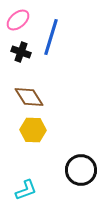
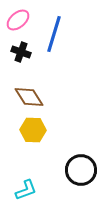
blue line: moved 3 px right, 3 px up
